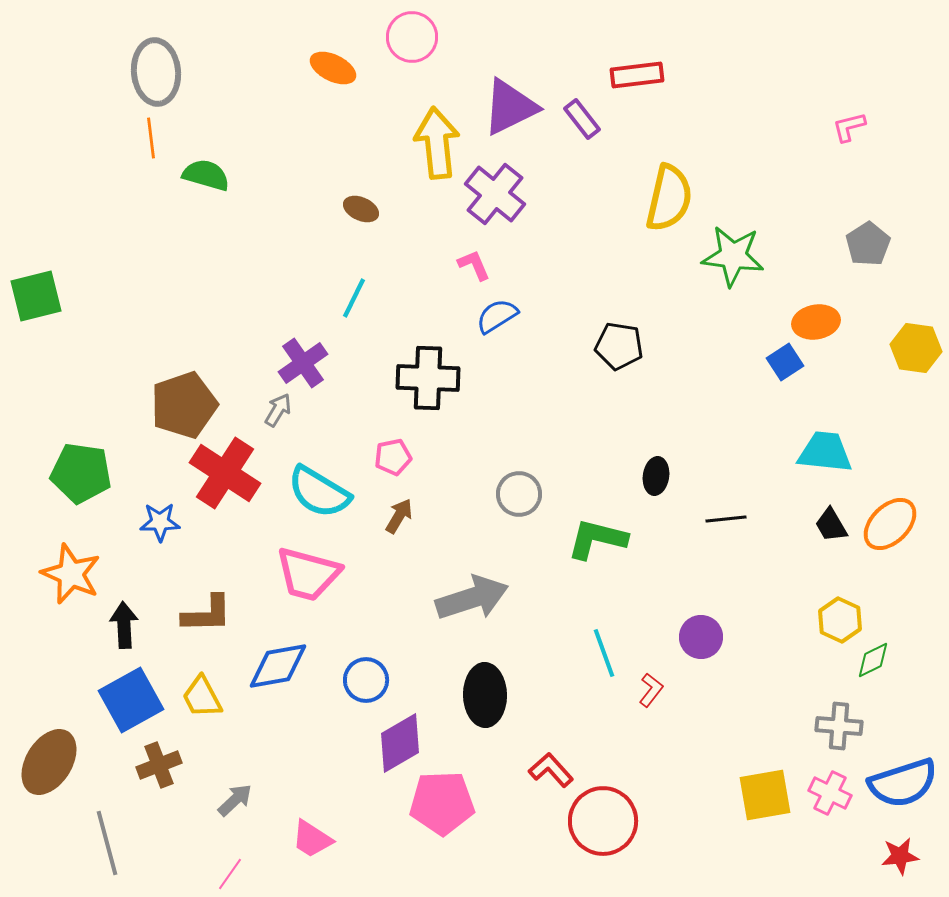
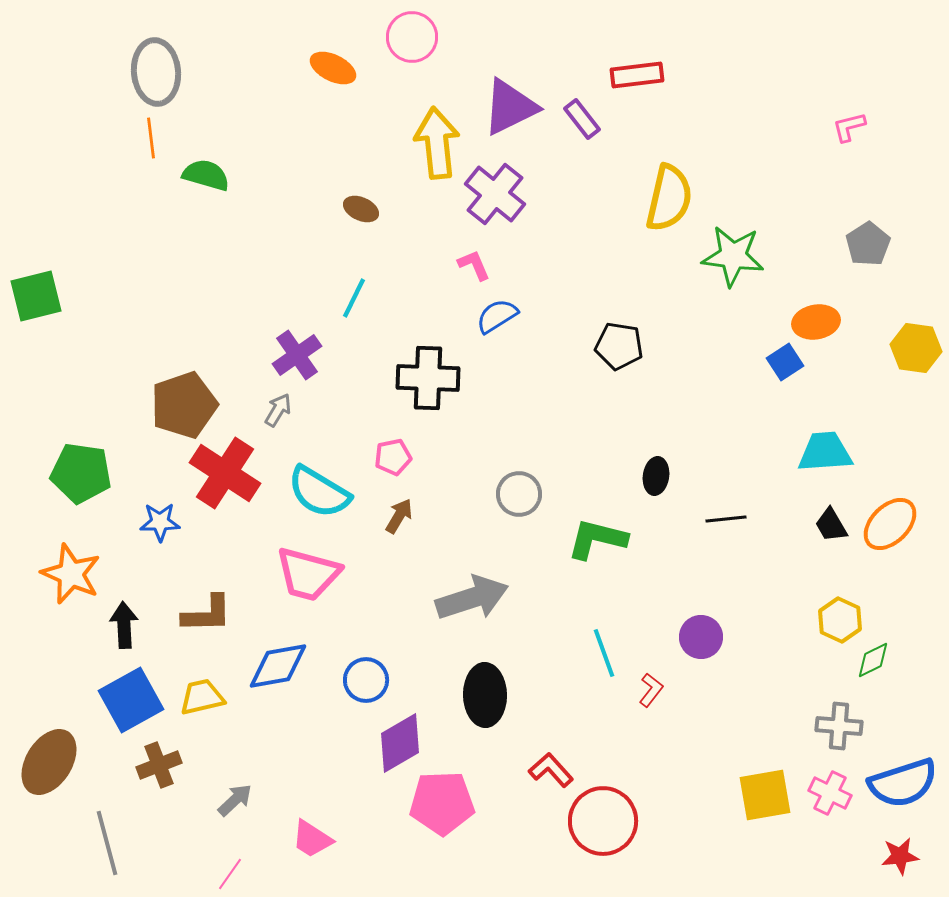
purple cross at (303, 363): moved 6 px left, 8 px up
cyan trapezoid at (825, 452): rotated 10 degrees counterclockwise
yellow trapezoid at (202, 697): rotated 105 degrees clockwise
